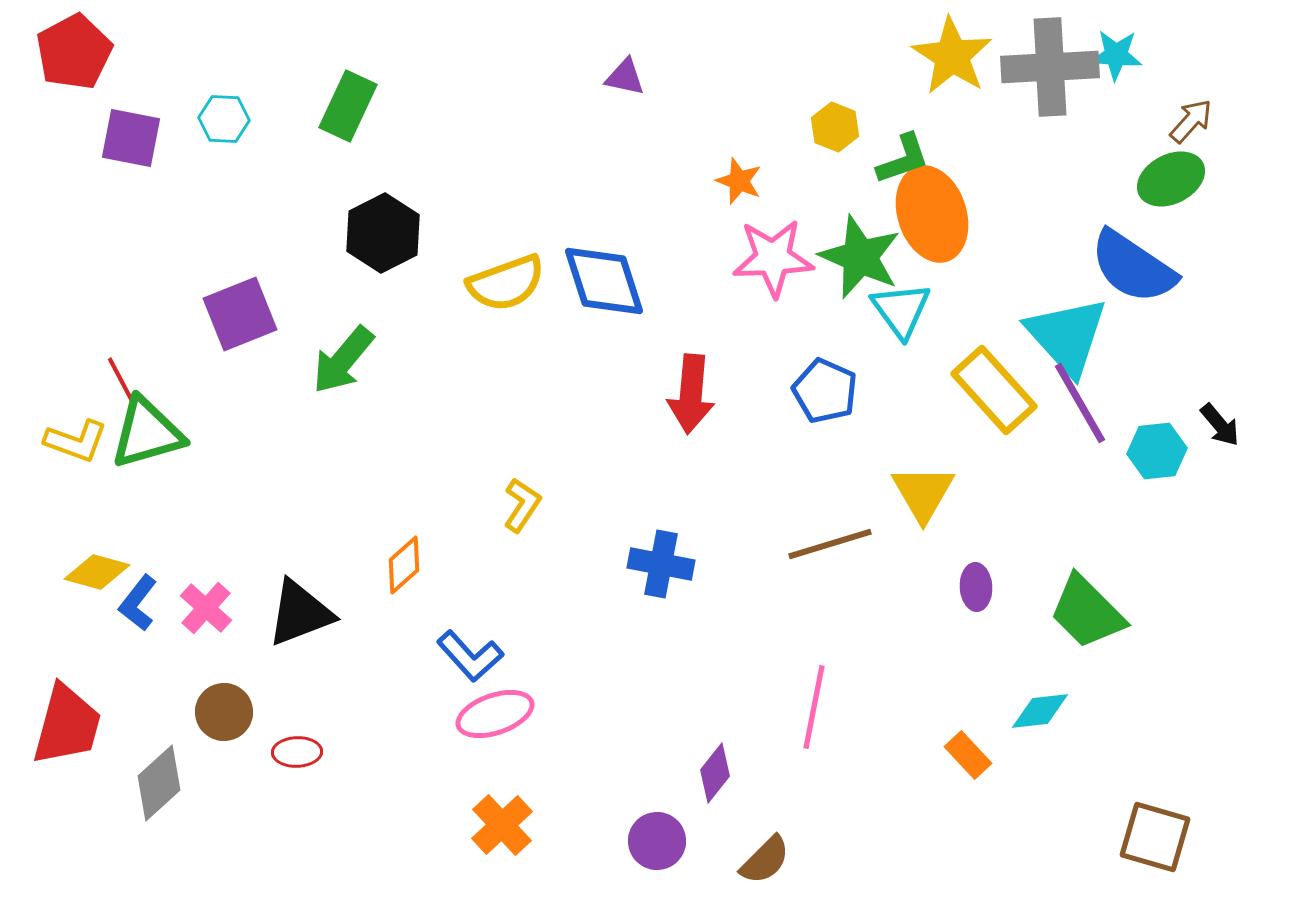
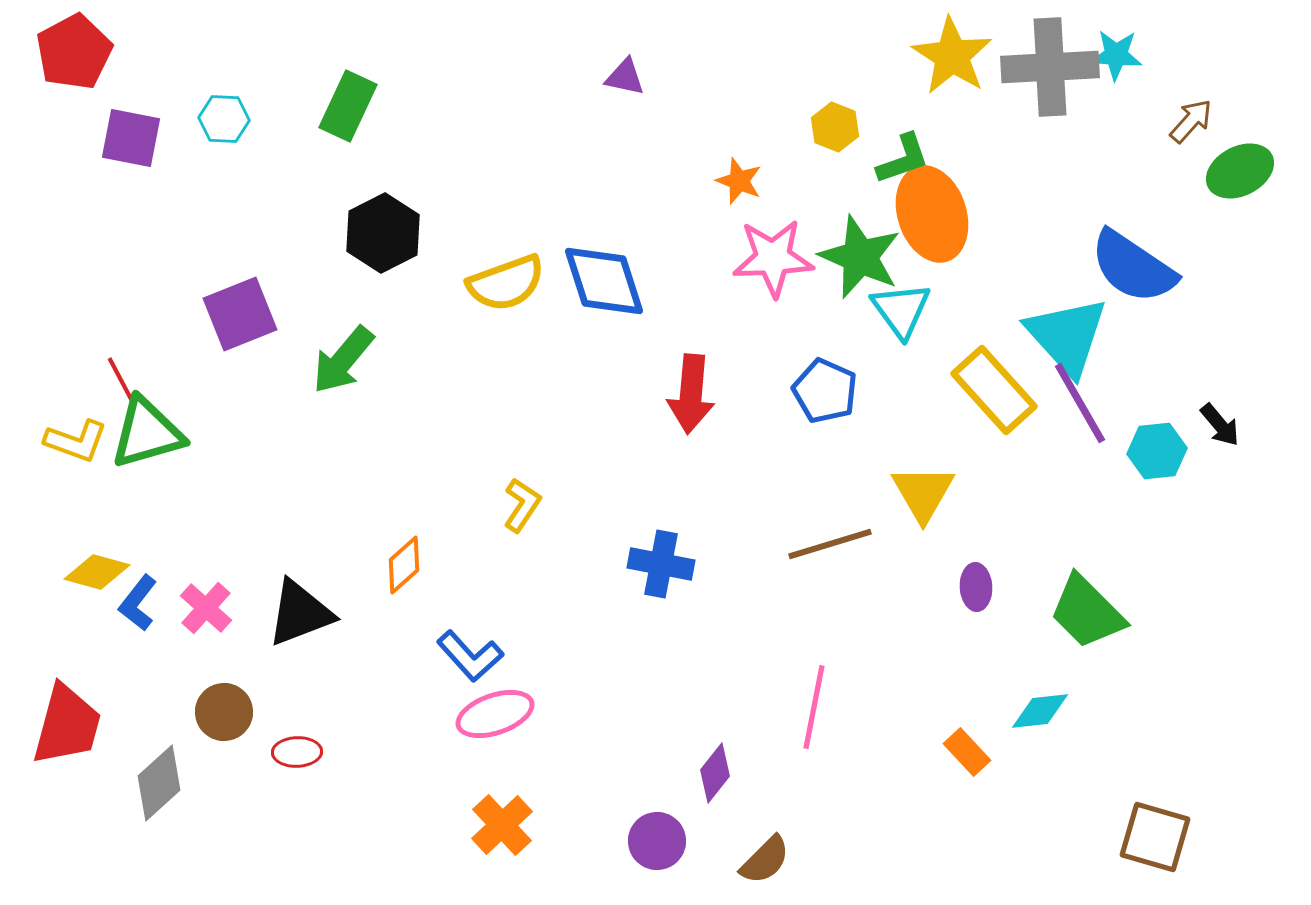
green ellipse at (1171, 179): moved 69 px right, 8 px up
orange rectangle at (968, 755): moved 1 px left, 3 px up
